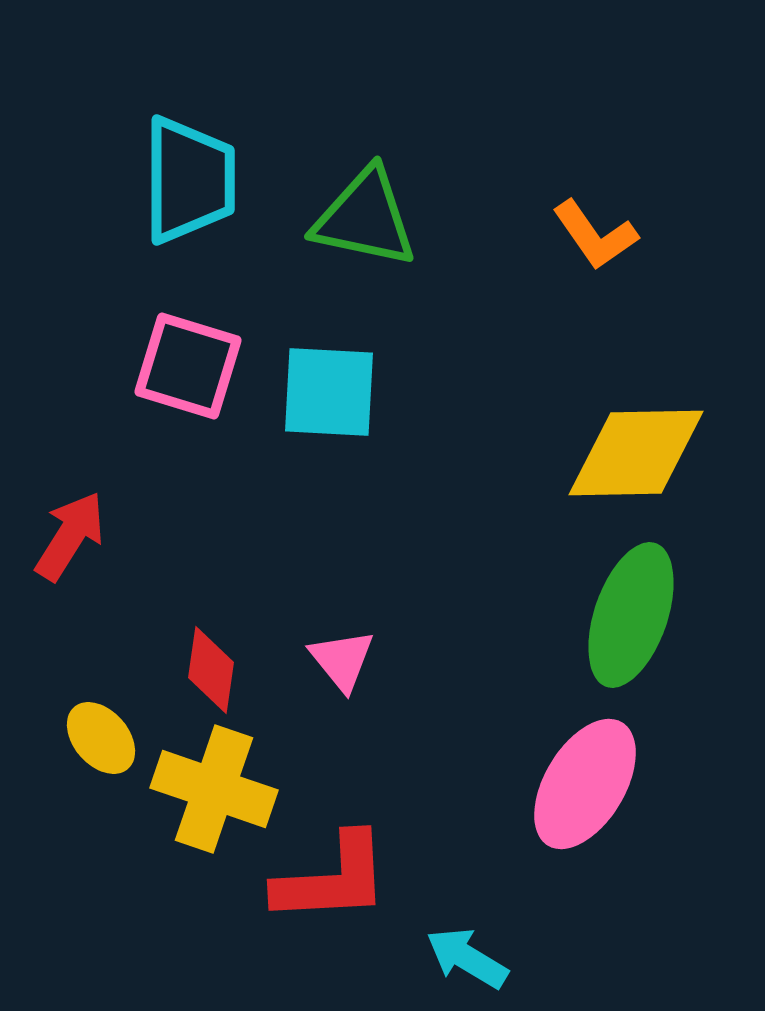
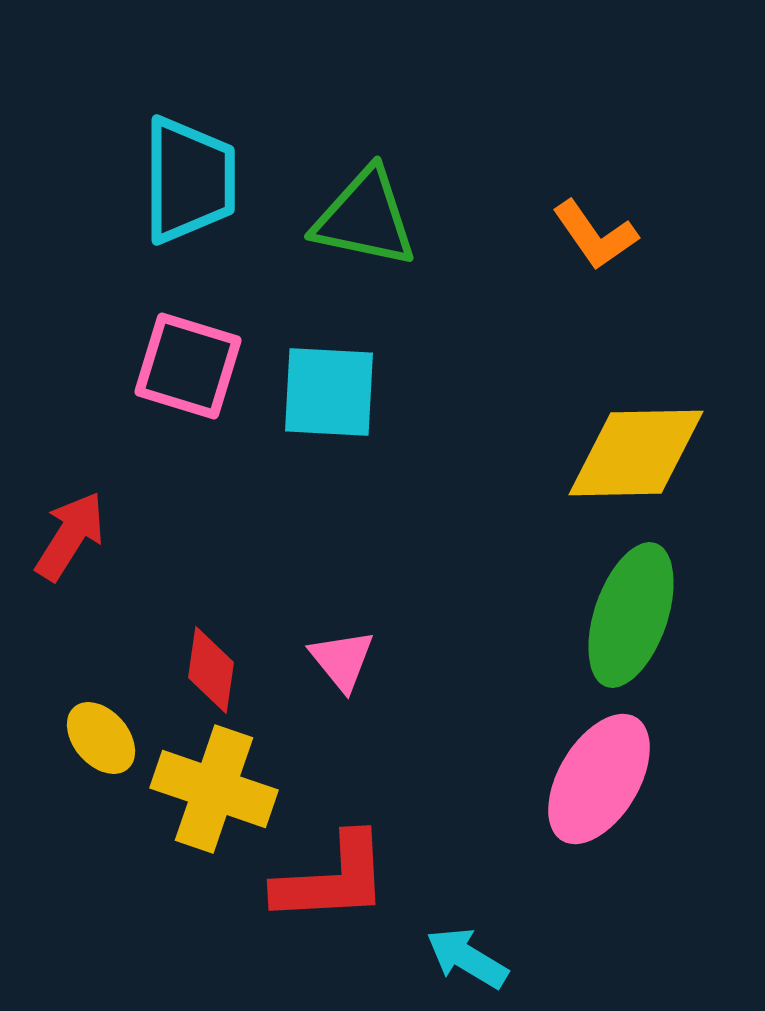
pink ellipse: moved 14 px right, 5 px up
